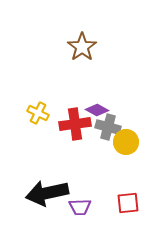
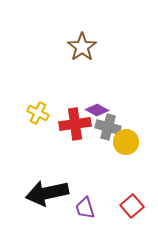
red square: moved 4 px right, 3 px down; rotated 35 degrees counterclockwise
purple trapezoid: moved 5 px right, 1 px down; rotated 75 degrees clockwise
